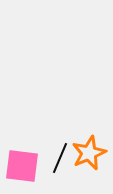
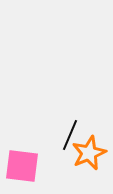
black line: moved 10 px right, 23 px up
